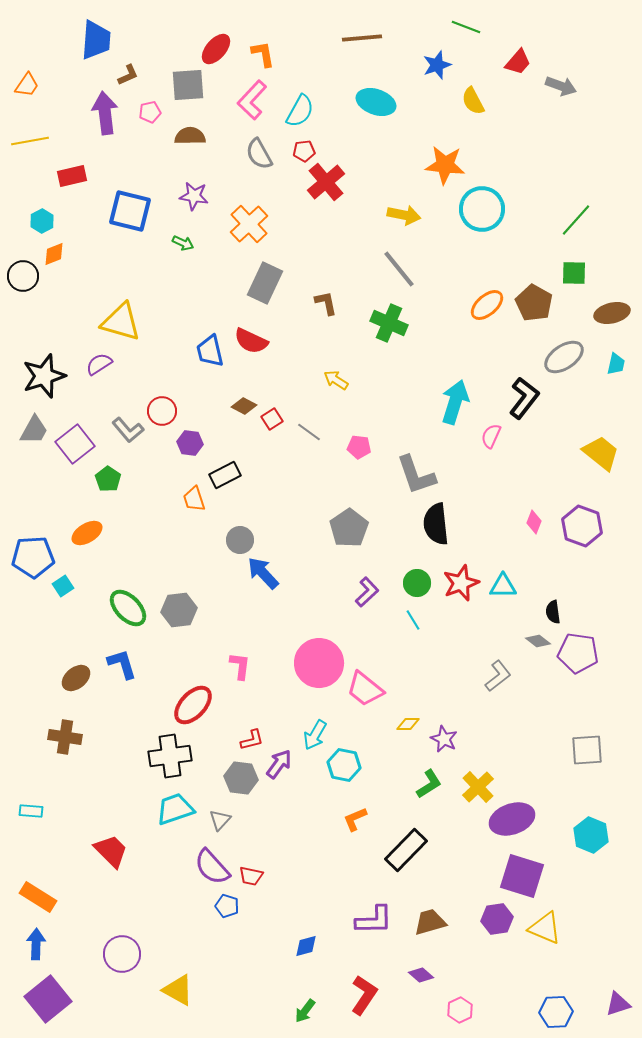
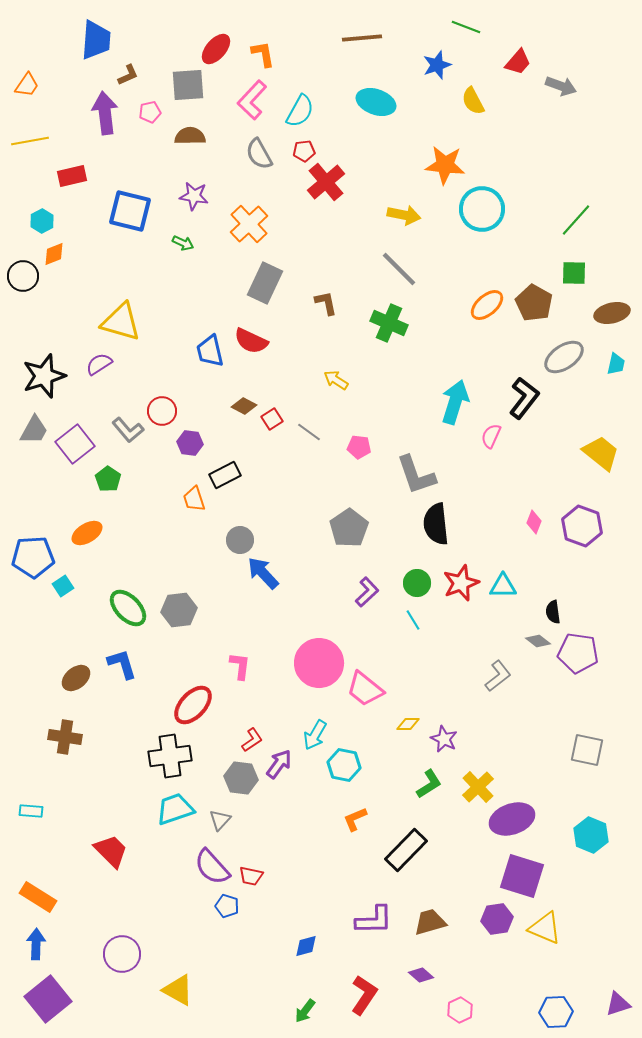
gray line at (399, 269): rotated 6 degrees counterclockwise
red L-shape at (252, 740): rotated 20 degrees counterclockwise
gray square at (587, 750): rotated 16 degrees clockwise
